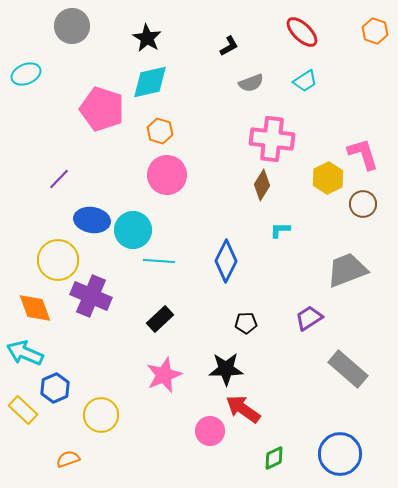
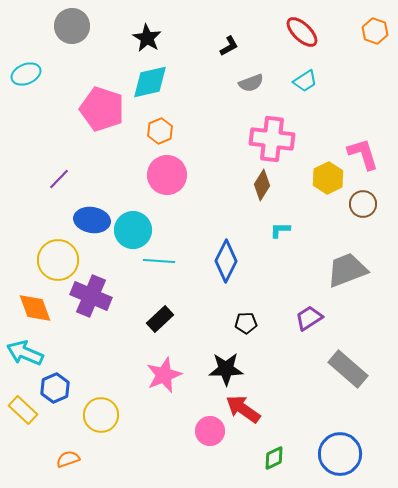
orange hexagon at (160, 131): rotated 20 degrees clockwise
